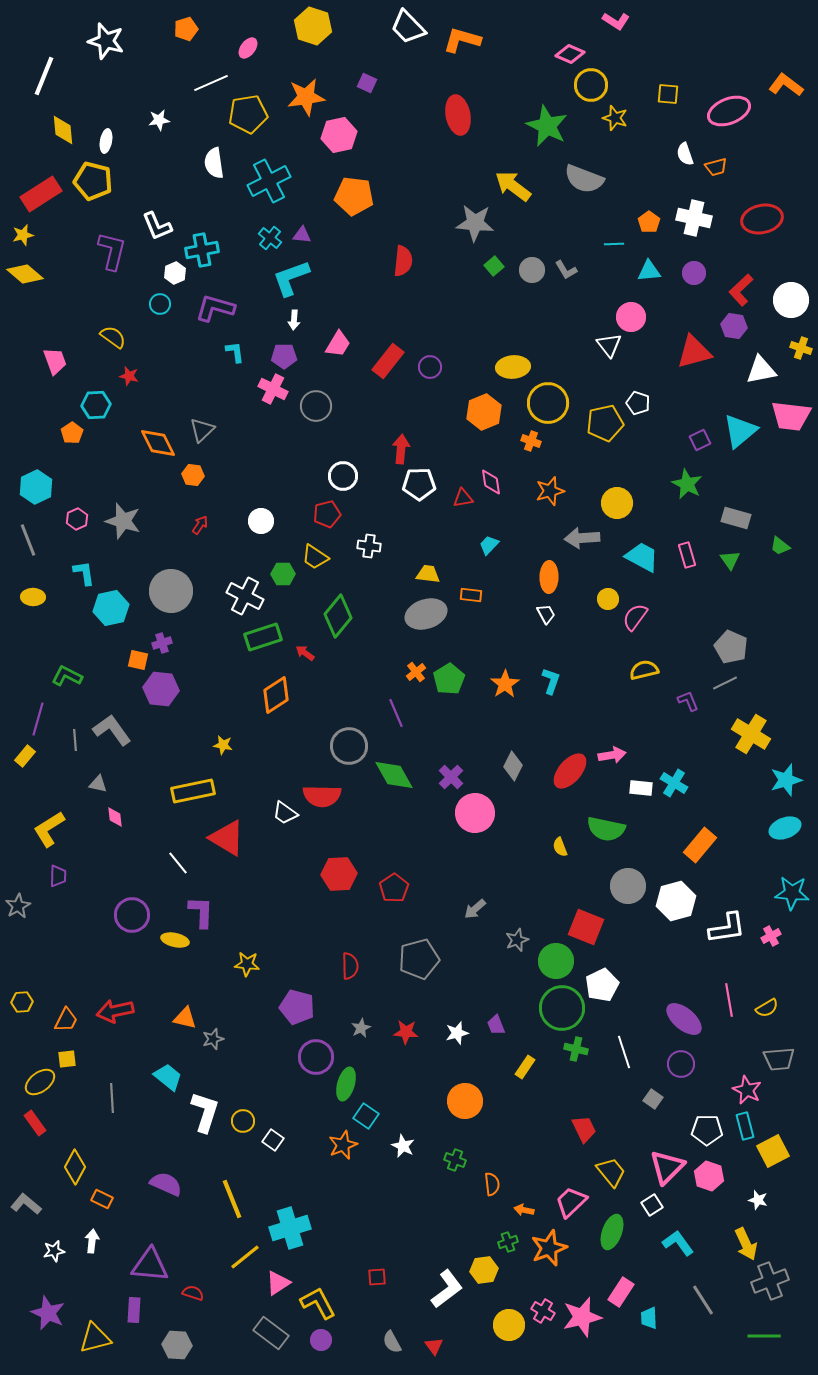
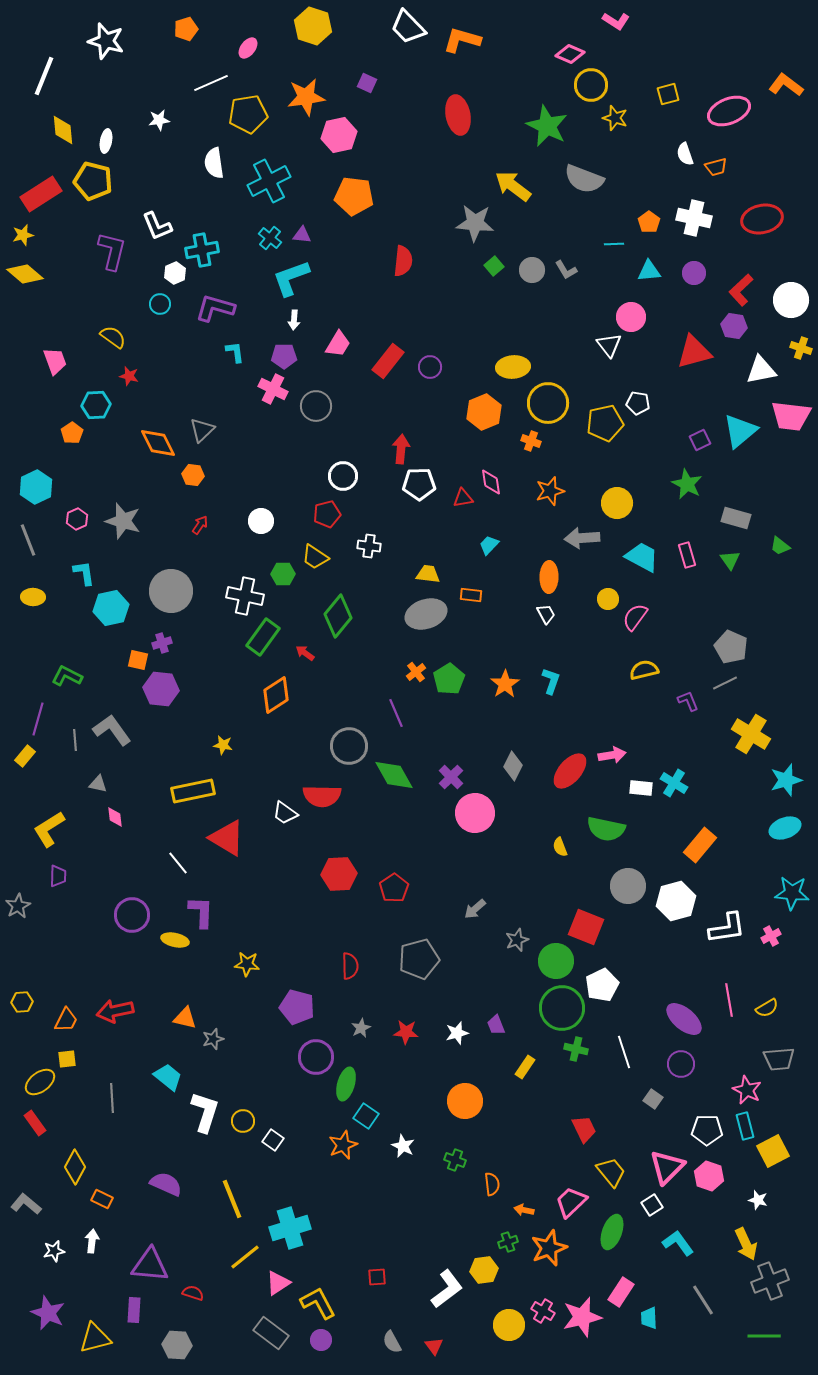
yellow square at (668, 94): rotated 20 degrees counterclockwise
white pentagon at (638, 403): rotated 10 degrees counterclockwise
white cross at (245, 596): rotated 15 degrees counterclockwise
green rectangle at (263, 637): rotated 36 degrees counterclockwise
